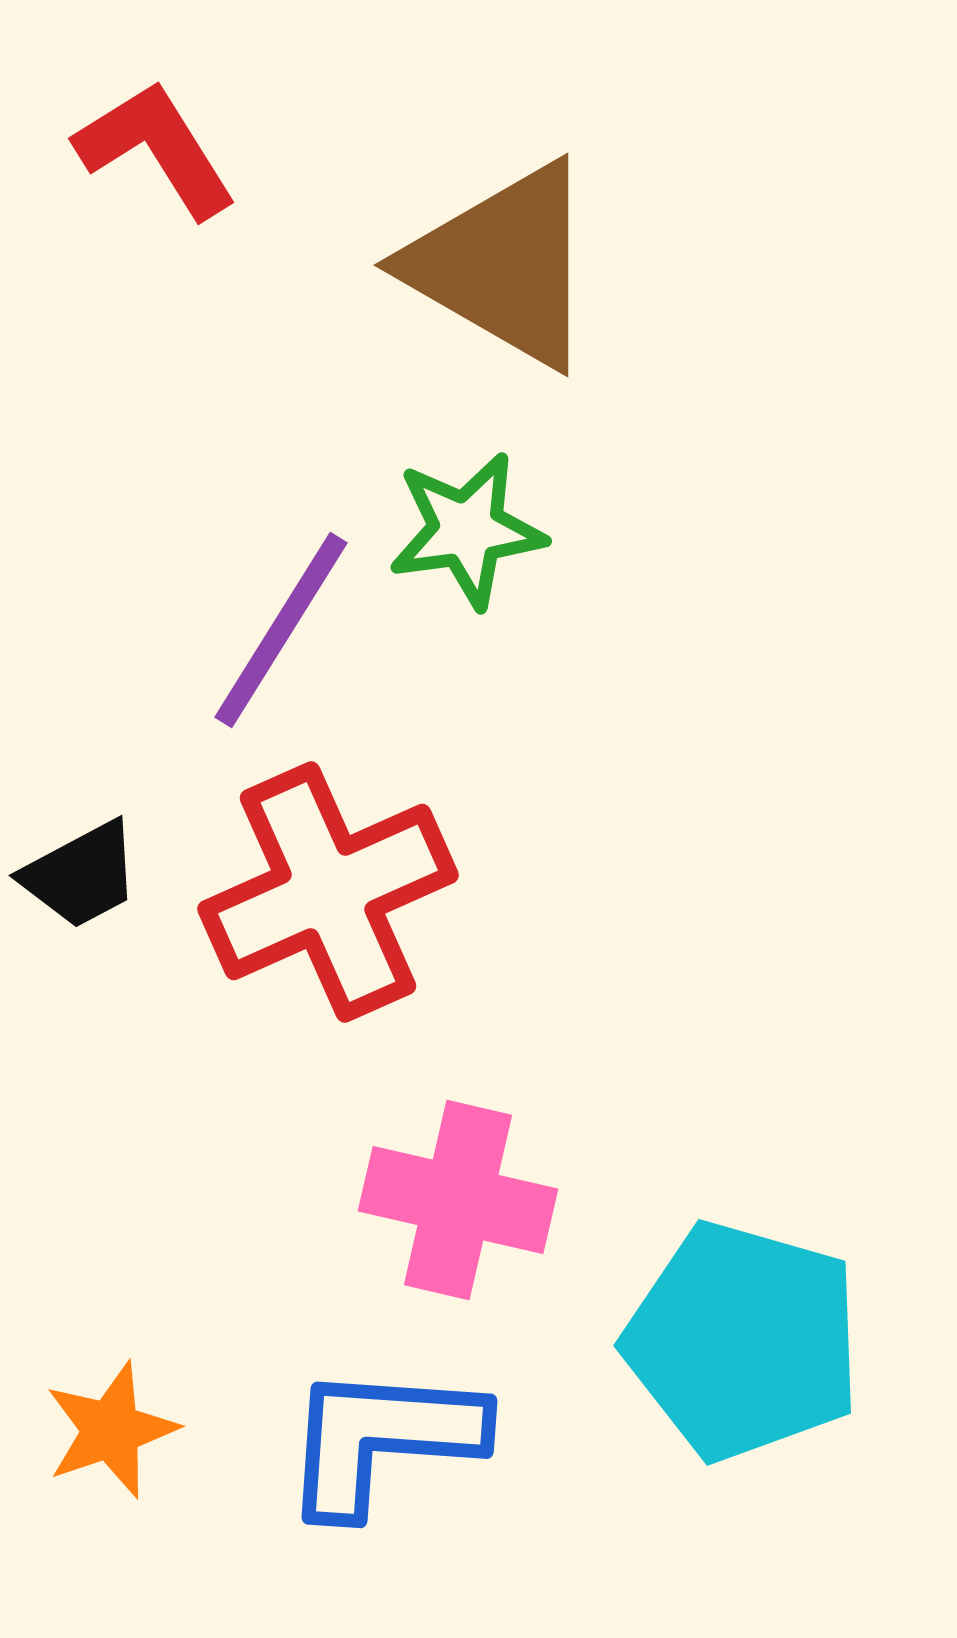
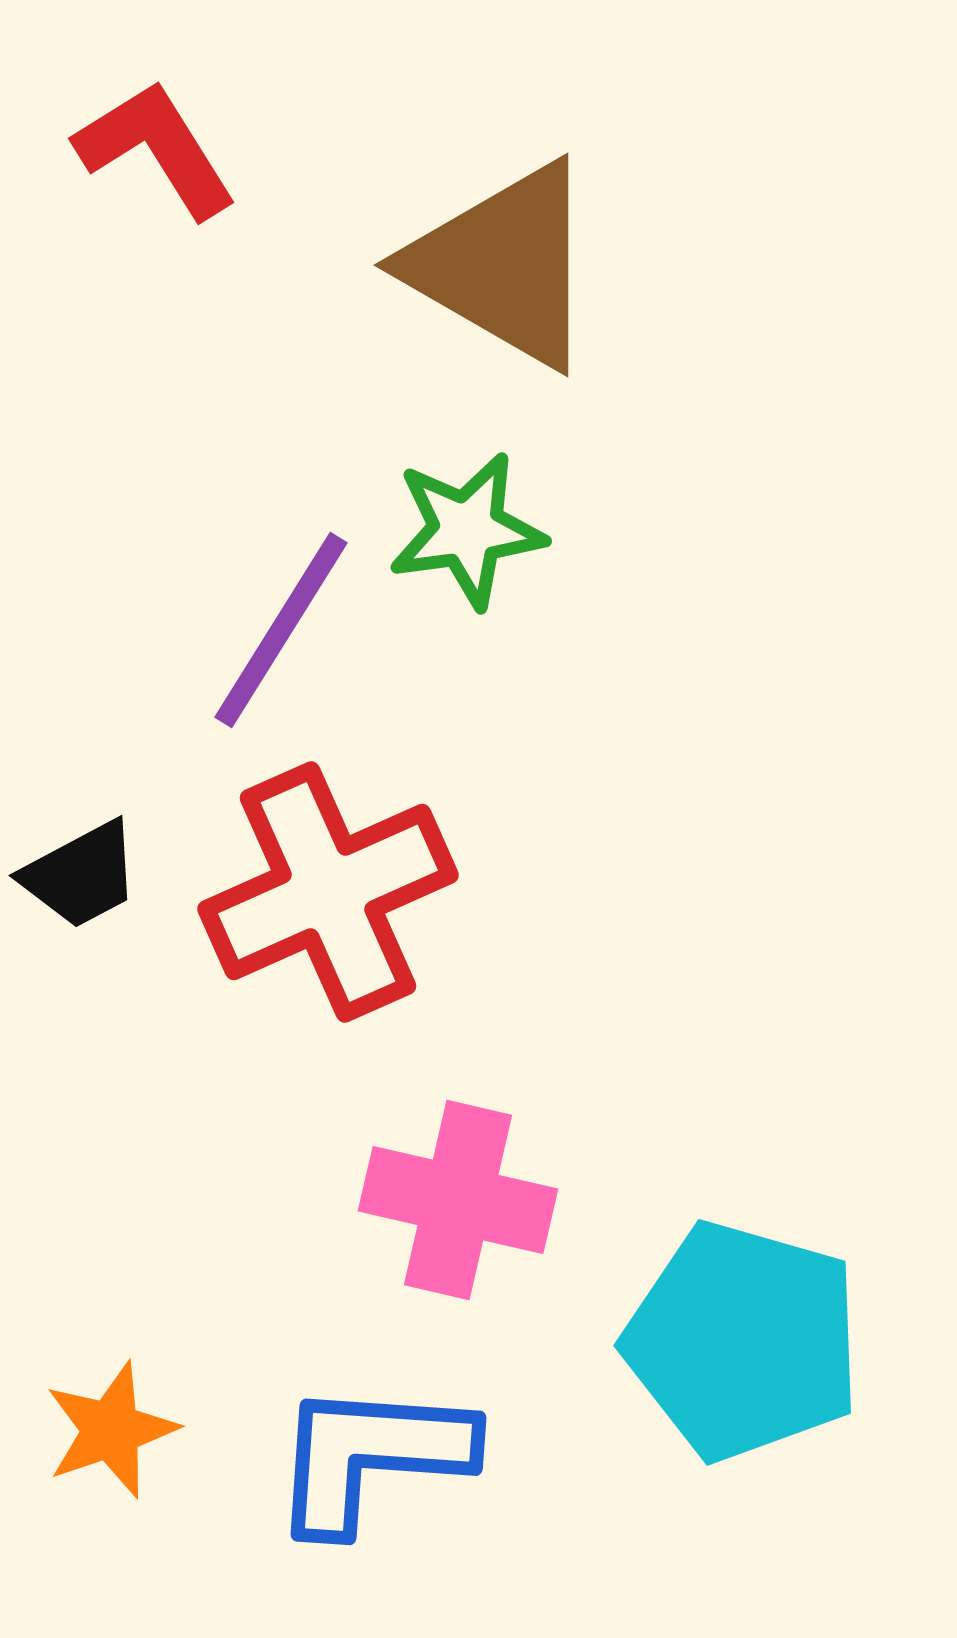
blue L-shape: moved 11 px left, 17 px down
